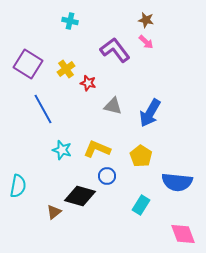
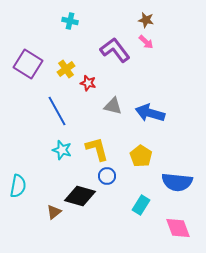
blue line: moved 14 px right, 2 px down
blue arrow: rotated 76 degrees clockwise
yellow L-shape: rotated 52 degrees clockwise
pink diamond: moved 5 px left, 6 px up
